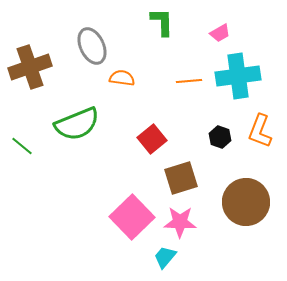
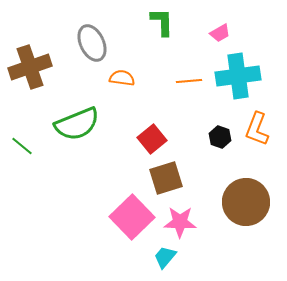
gray ellipse: moved 3 px up
orange L-shape: moved 3 px left, 2 px up
brown square: moved 15 px left
